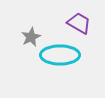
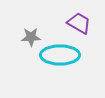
gray star: rotated 24 degrees clockwise
